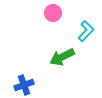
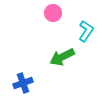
cyan L-shape: rotated 10 degrees counterclockwise
blue cross: moved 1 px left, 2 px up
